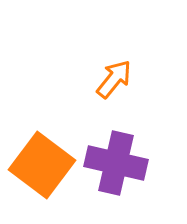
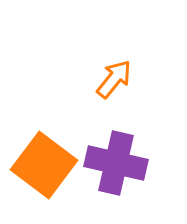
orange square: moved 2 px right
